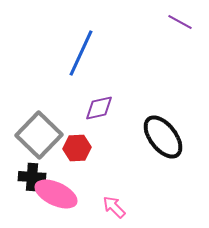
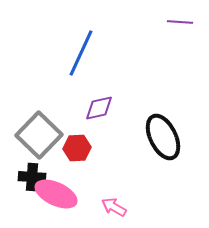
purple line: rotated 25 degrees counterclockwise
black ellipse: rotated 12 degrees clockwise
pink arrow: rotated 15 degrees counterclockwise
